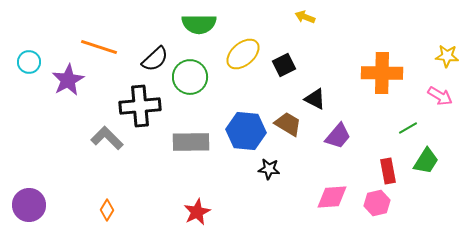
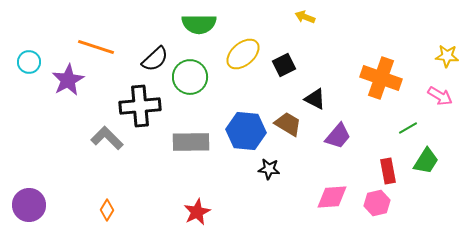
orange line: moved 3 px left
orange cross: moved 1 px left, 5 px down; rotated 18 degrees clockwise
